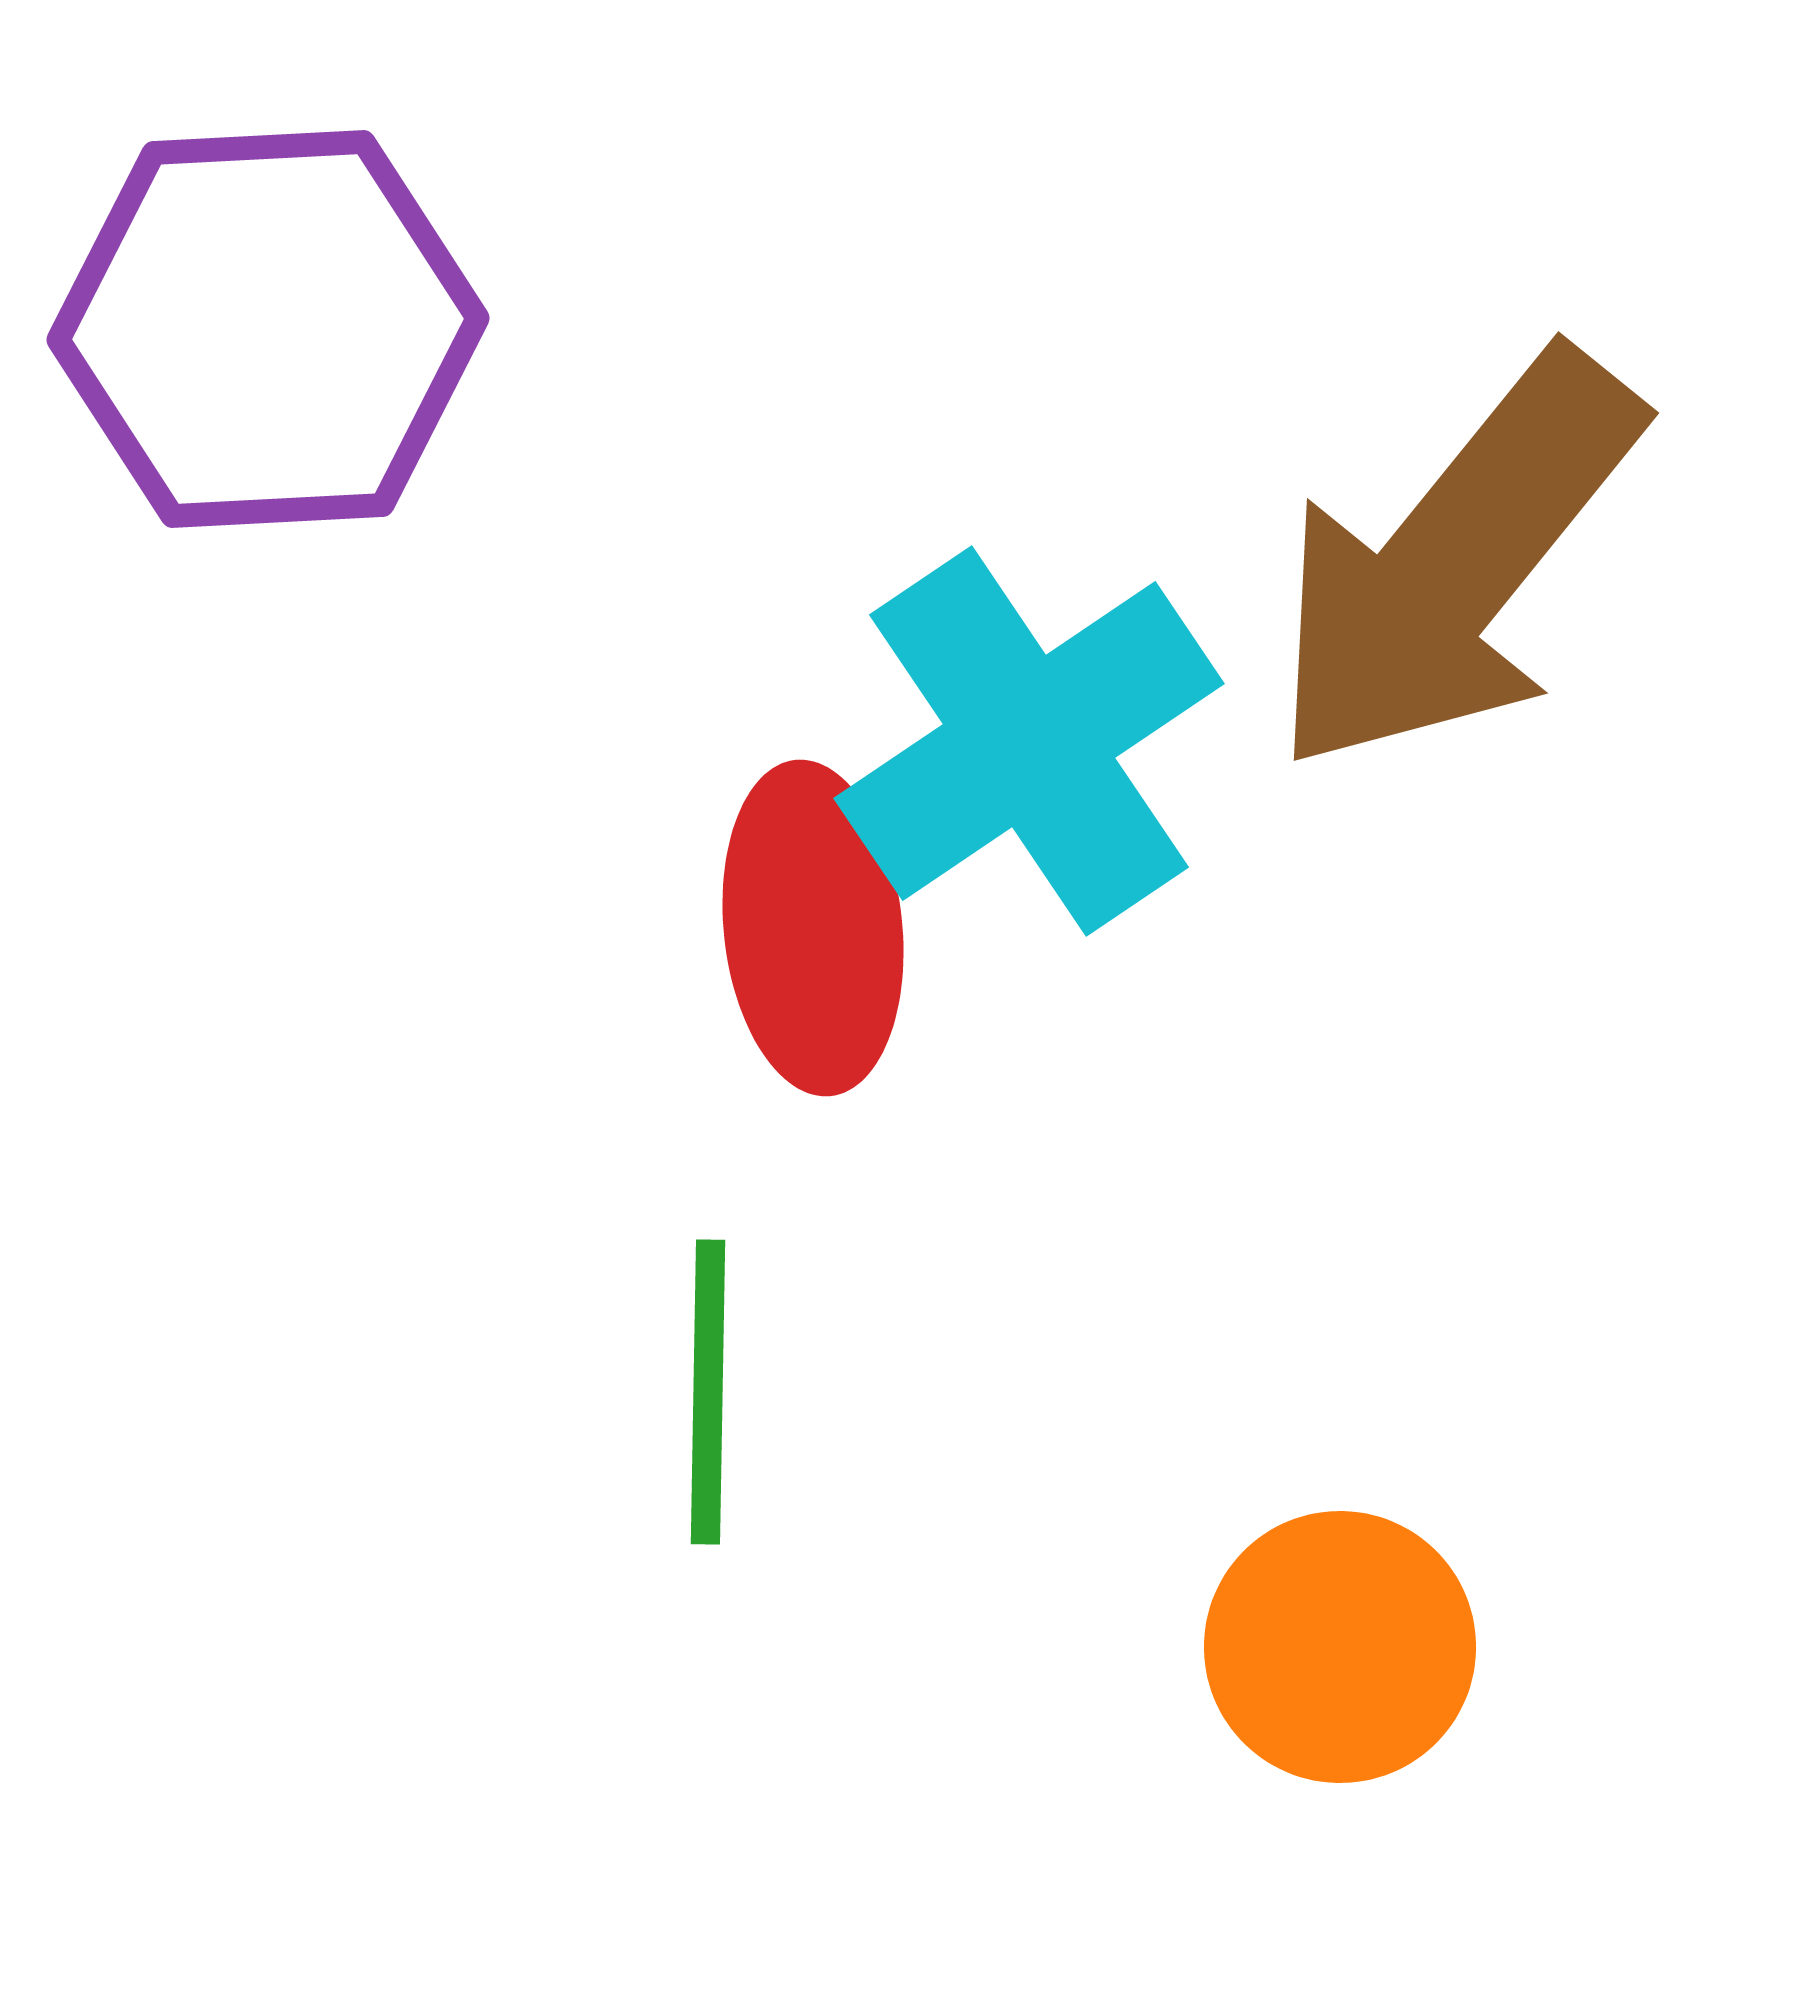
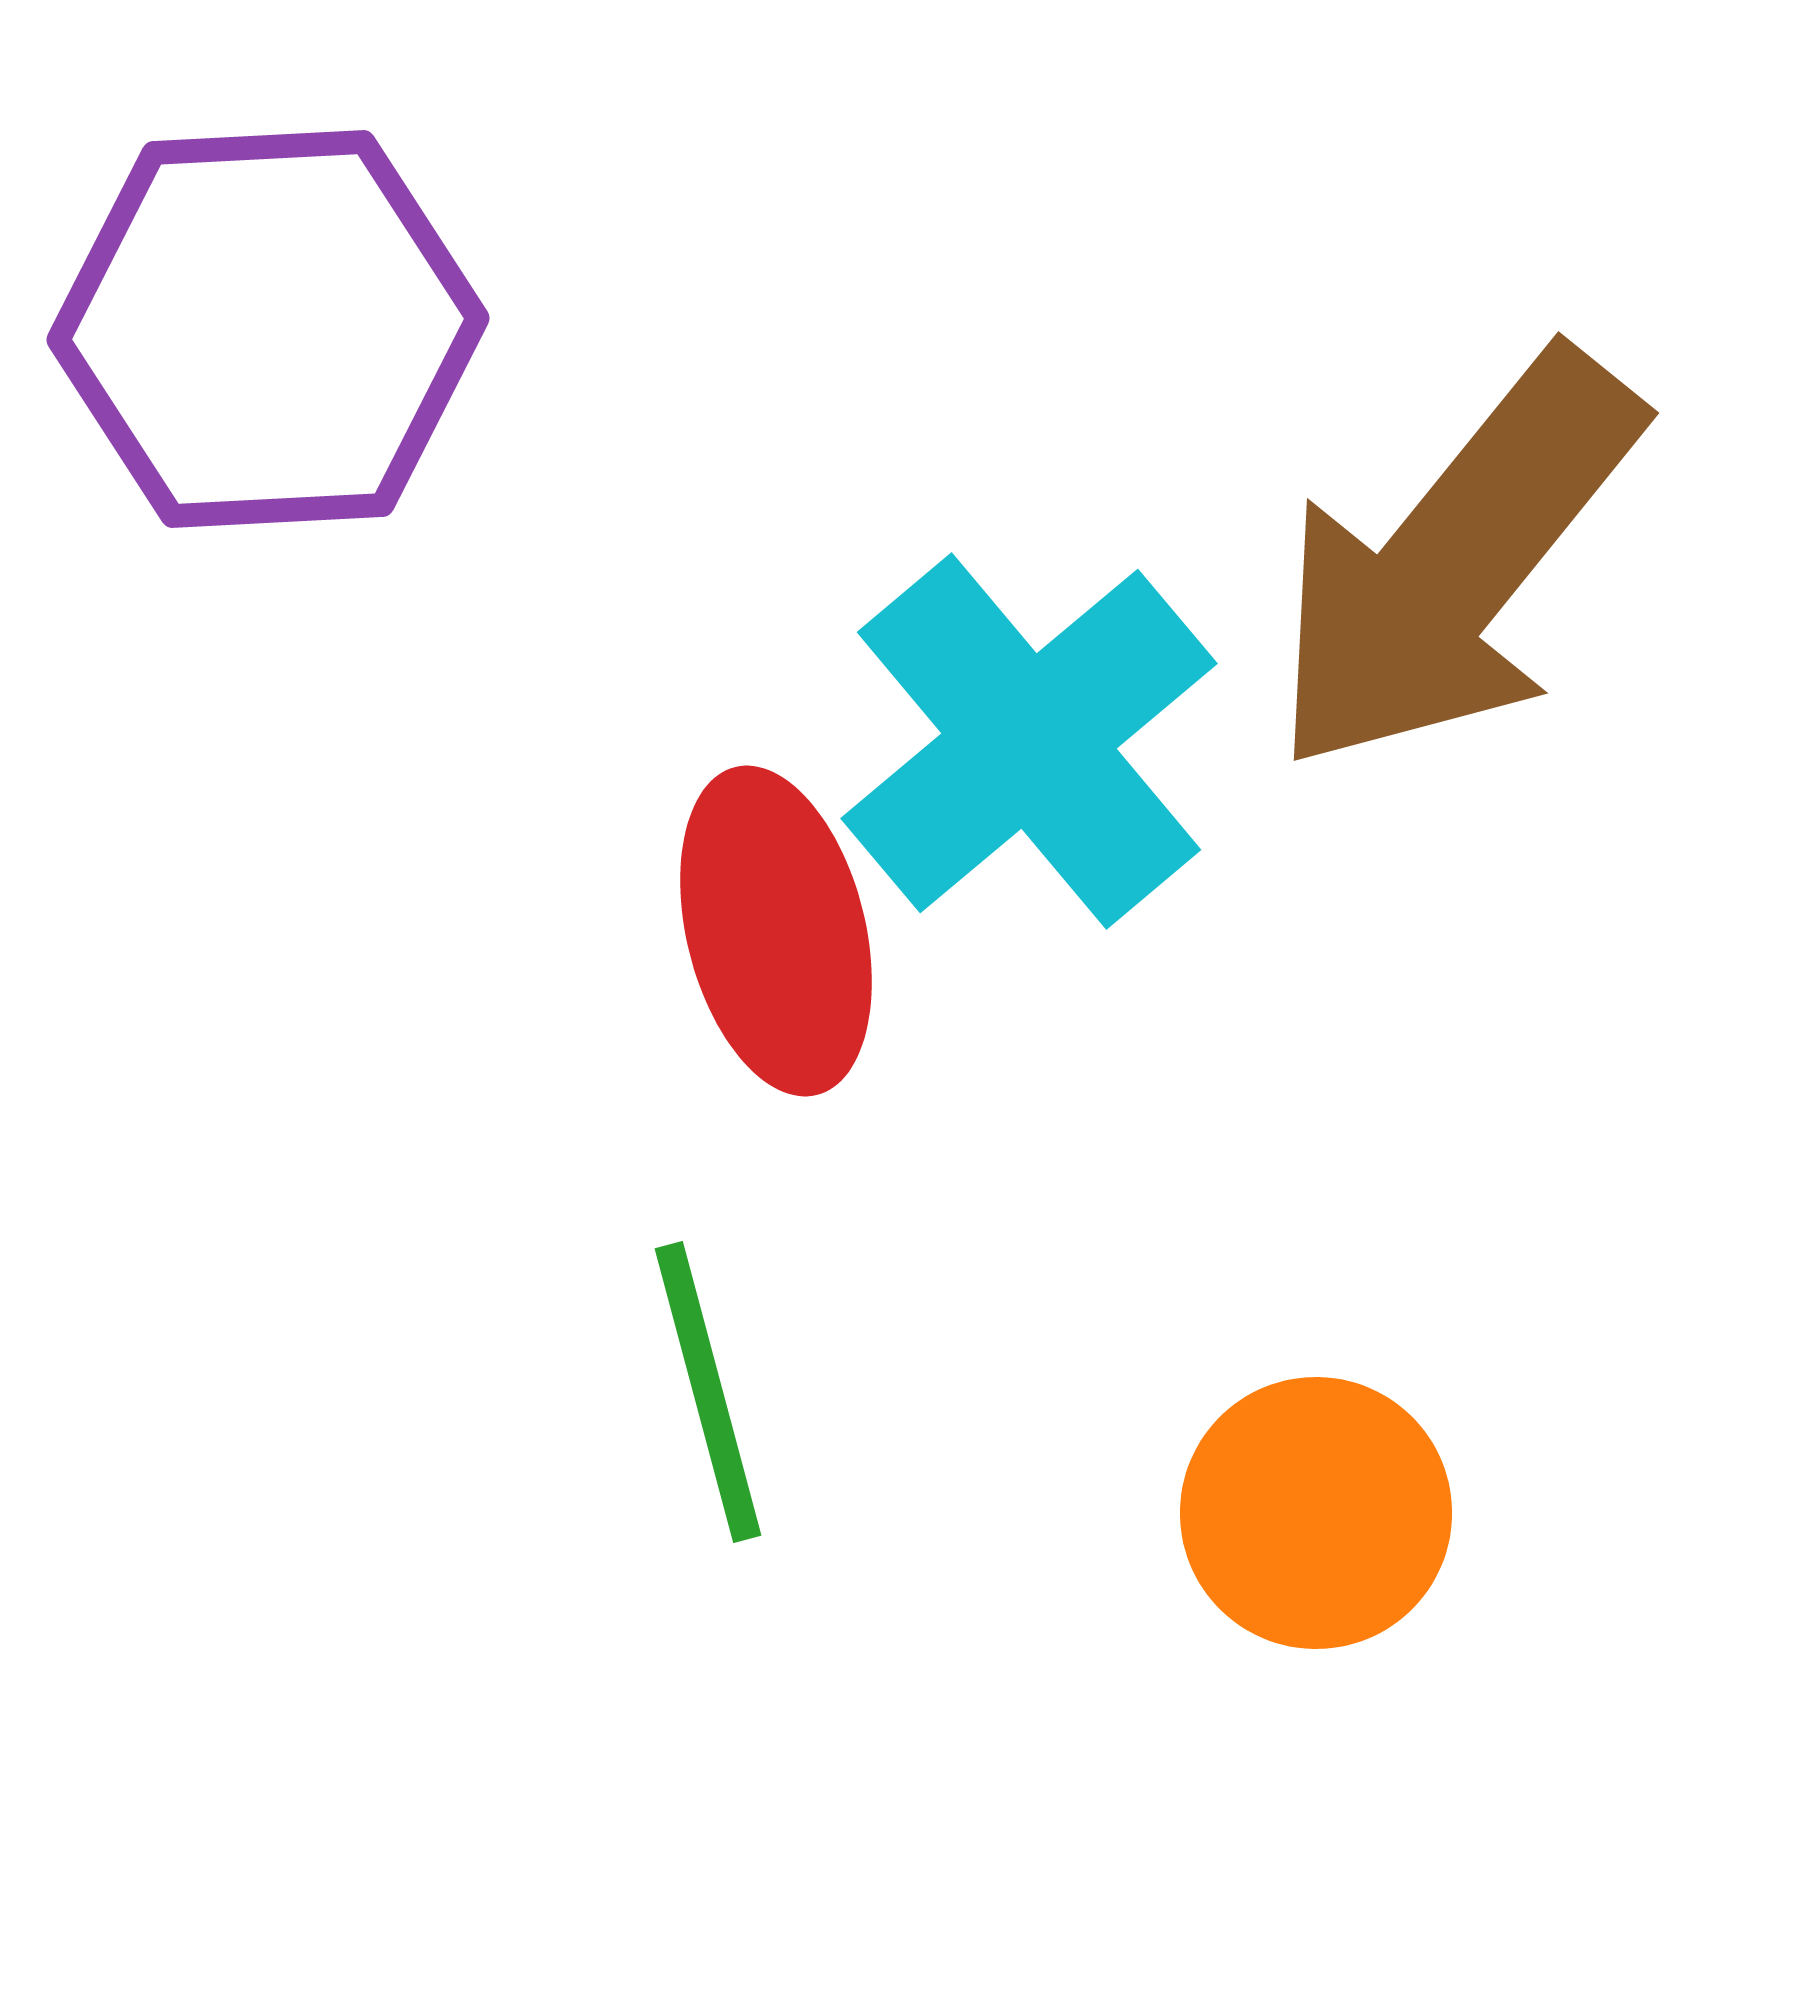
cyan cross: rotated 6 degrees counterclockwise
red ellipse: moved 37 px left, 3 px down; rotated 8 degrees counterclockwise
green line: rotated 16 degrees counterclockwise
orange circle: moved 24 px left, 134 px up
